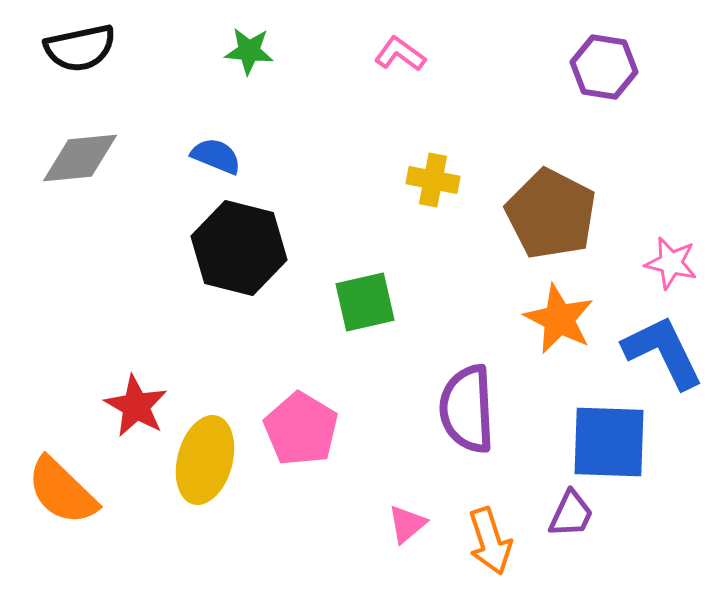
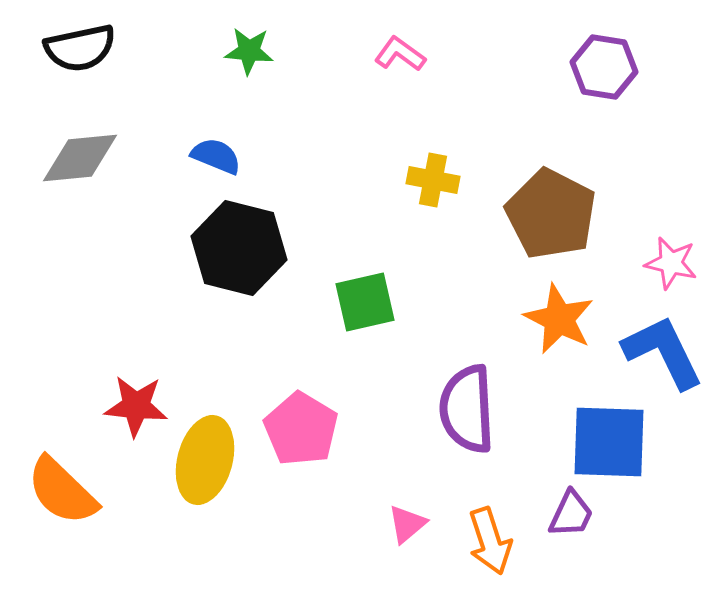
red star: rotated 24 degrees counterclockwise
